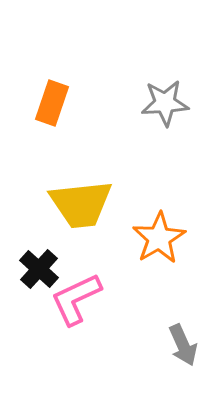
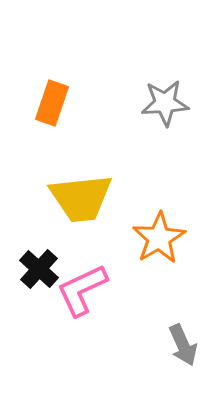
yellow trapezoid: moved 6 px up
pink L-shape: moved 6 px right, 9 px up
